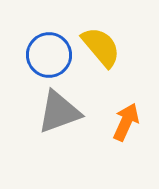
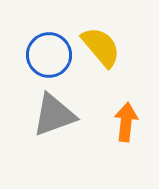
gray triangle: moved 5 px left, 3 px down
orange arrow: rotated 18 degrees counterclockwise
